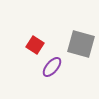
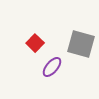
red square: moved 2 px up; rotated 12 degrees clockwise
